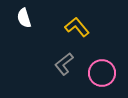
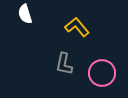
white semicircle: moved 1 px right, 4 px up
gray L-shape: rotated 40 degrees counterclockwise
